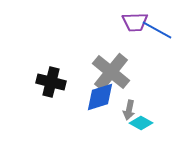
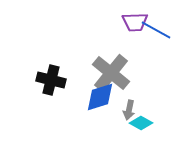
blue line: moved 1 px left
gray cross: moved 1 px down
black cross: moved 2 px up
